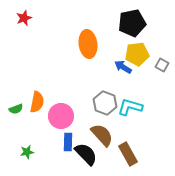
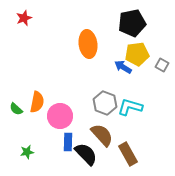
green semicircle: rotated 64 degrees clockwise
pink circle: moved 1 px left
